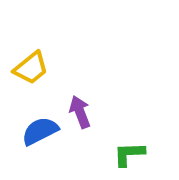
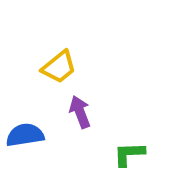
yellow trapezoid: moved 28 px right, 1 px up
blue semicircle: moved 15 px left, 4 px down; rotated 18 degrees clockwise
